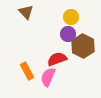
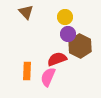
yellow circle: moved 6 px left
brown hexagon: moved 3 px left
orange rectangle: rotated 30 degrees clockwise
